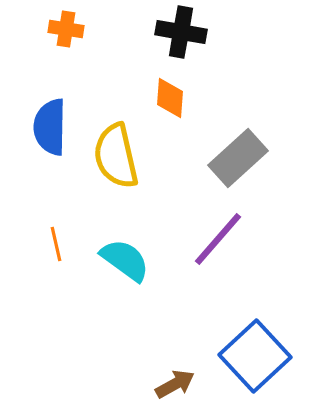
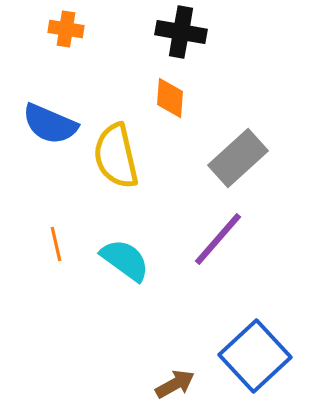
blue semicircle: moved 3 px up; rotated 68 degrees counterclockwise
